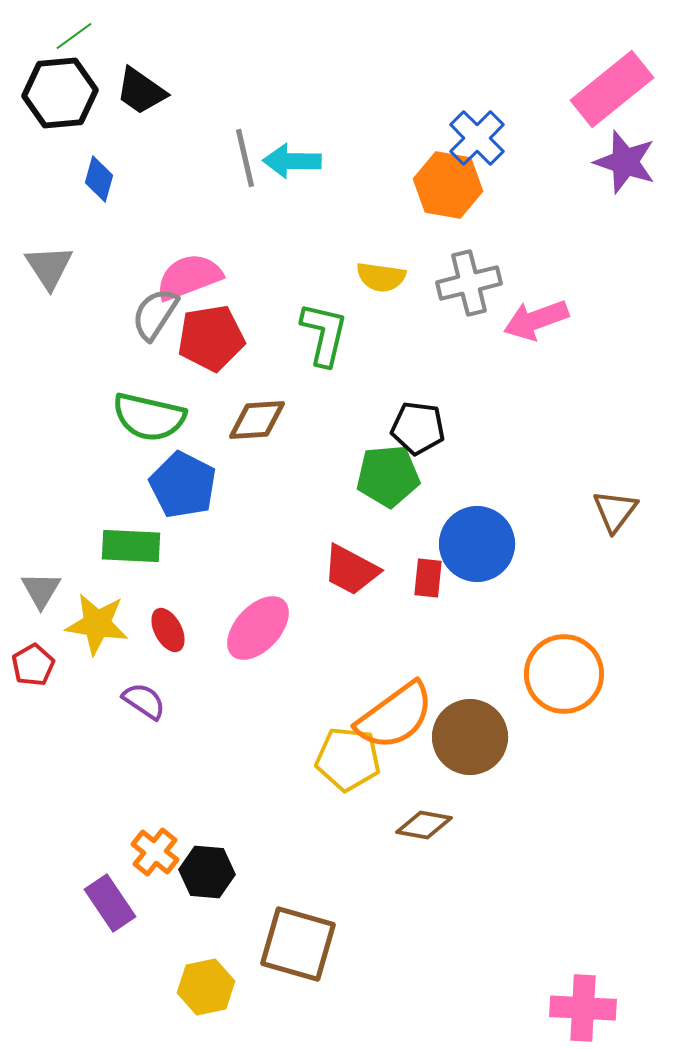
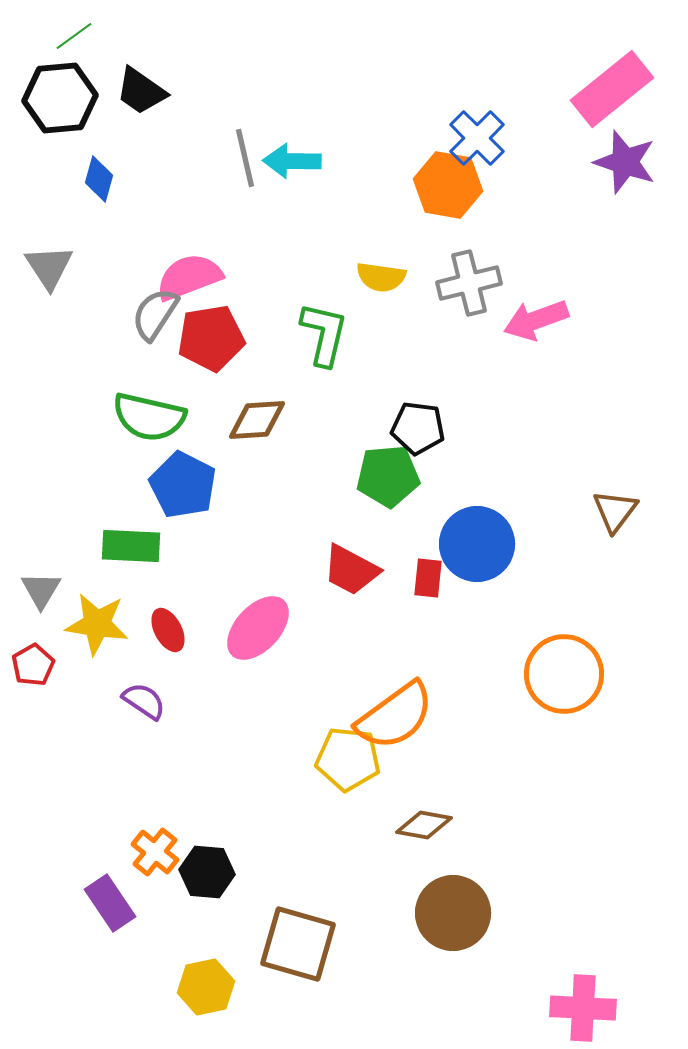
black hexagon at (60, 93): moved 5 px down
brown circle at (470, 737): moved 17 px left, 176 px down
